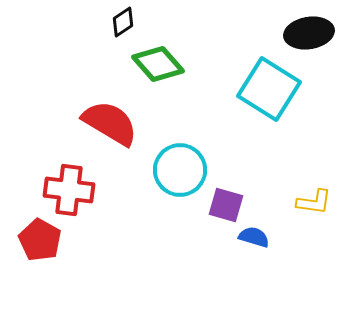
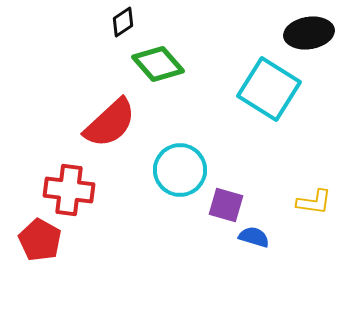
red semicircle: rotated 106 degrees clockwise
